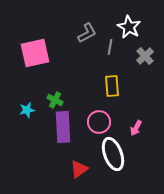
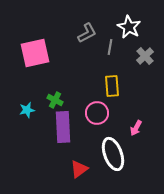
pink circle: moved 2 px left, 9 px up
